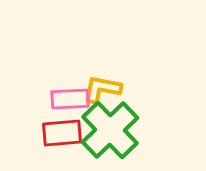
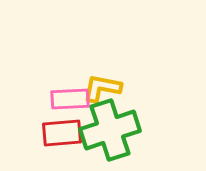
yellow L-shape: moved 1 px up
green cross: rotated 26 degrees clockwise
